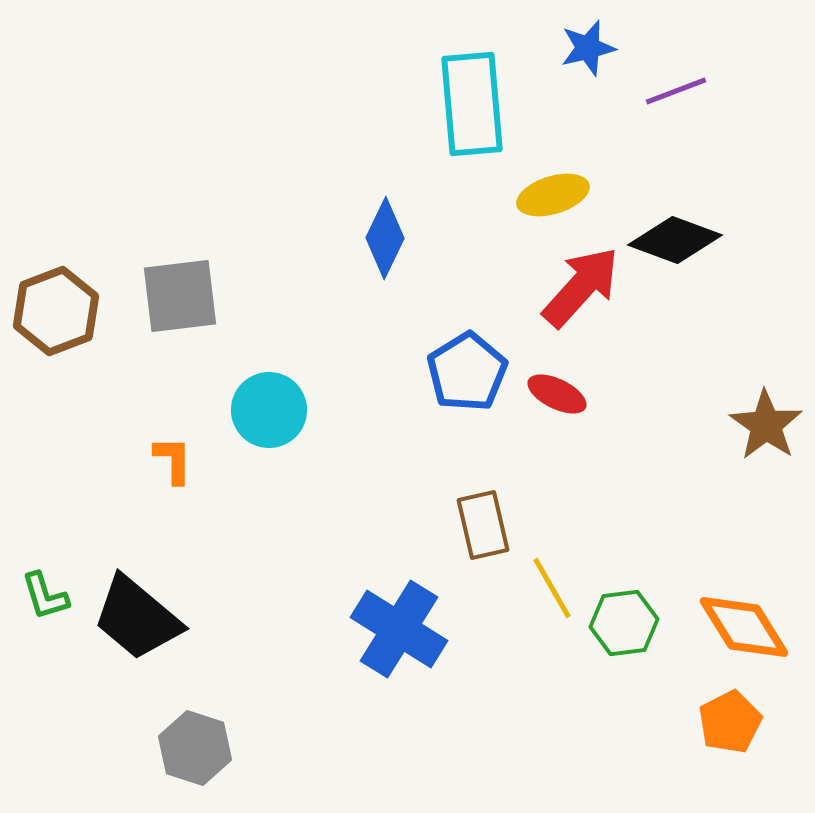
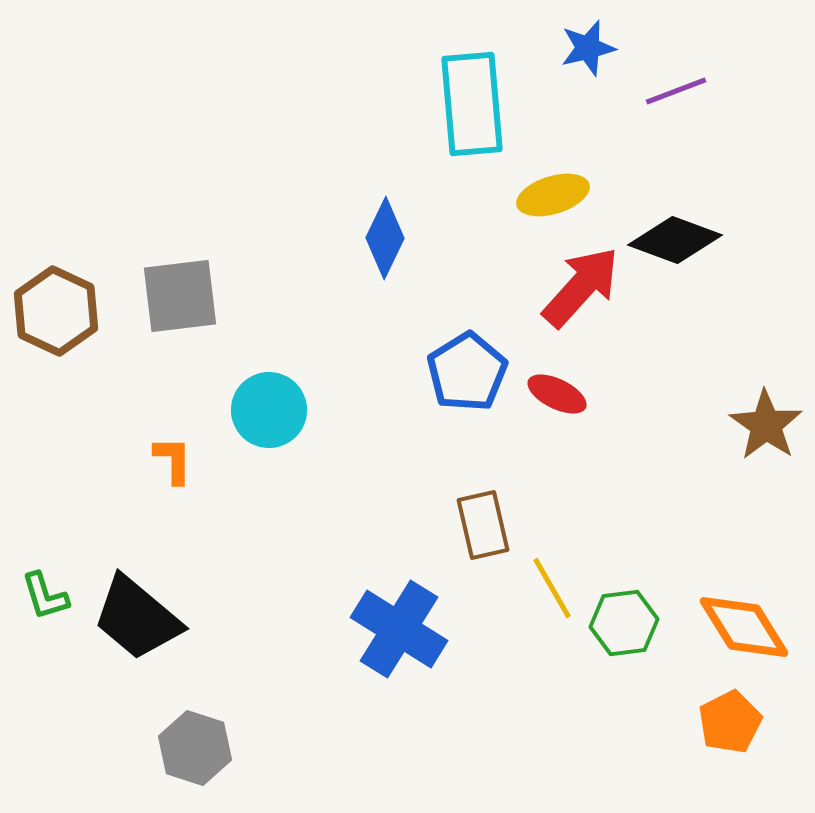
brown hexagon: rotated 14 degrees counterclockwise
